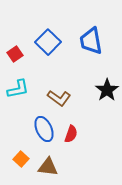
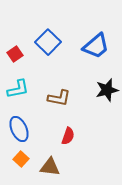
blue trapezoid: moved 5 px right, 5 px down; rotated 120 degrees counterclockwise
black star: rotated 20 degrees clockwise
brown L-shape: rotated 25 degrees counterclockwise
blue ellipse: moved 25 px left
red semicircle: moved 3 px left, 2 px down
brown triangle: moved 2 px right
